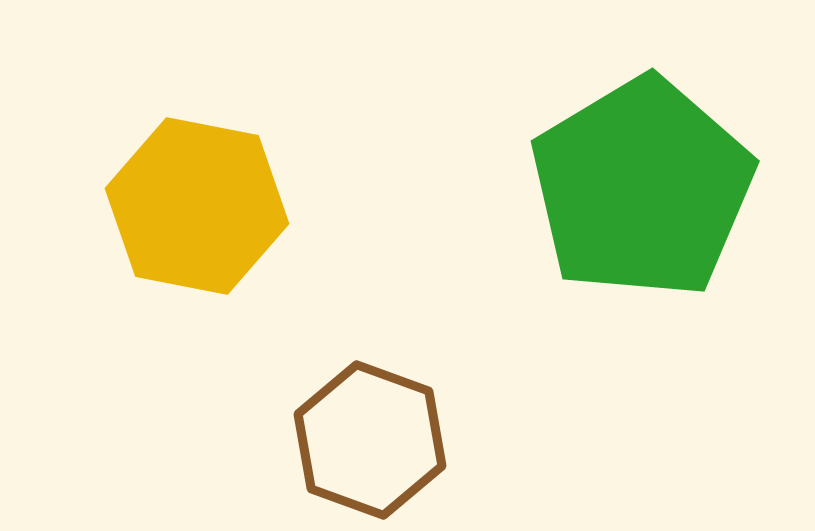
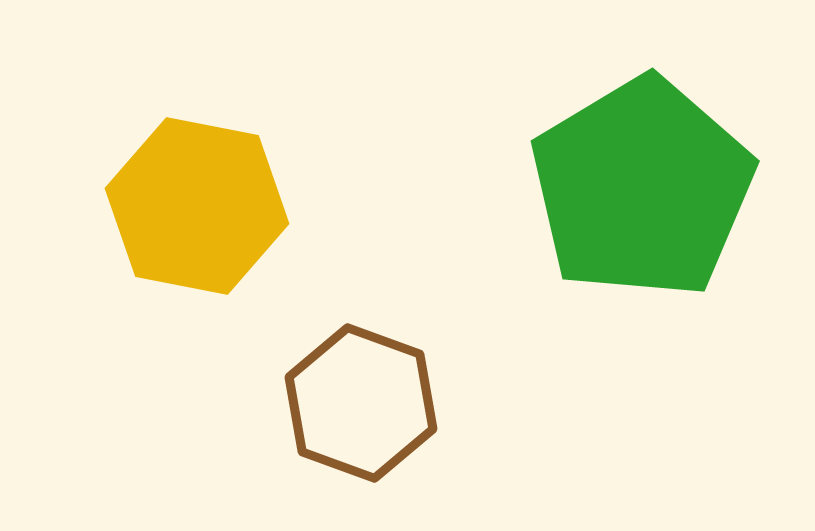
brown hexagon: moved 9 px left, 37 px up
